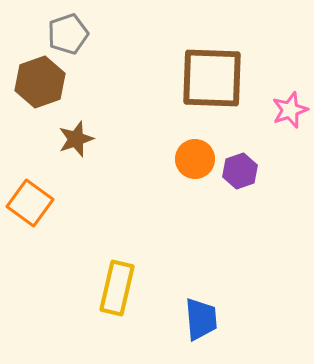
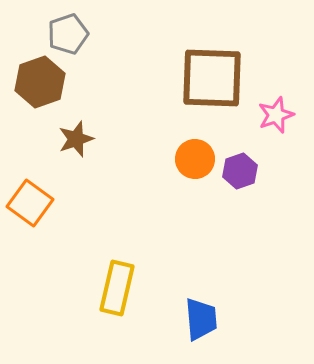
pink star: moved 14 px left, 5 px down
